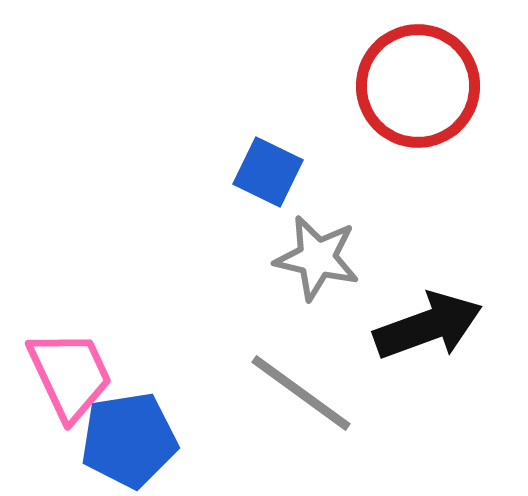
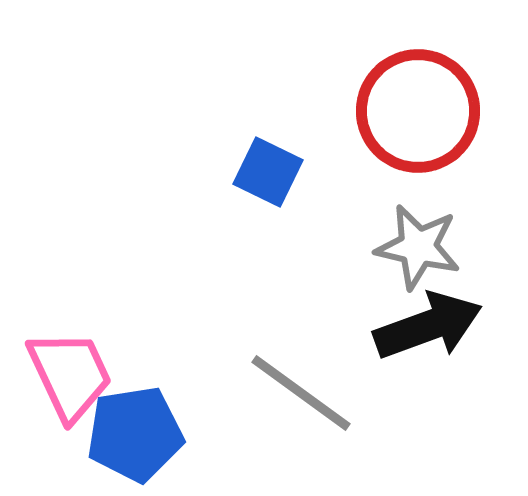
red circle: moved 25 px down
gray star: moved 101 px right, 11 px up
blue pentagon: moved 6 px right, 6 px up
